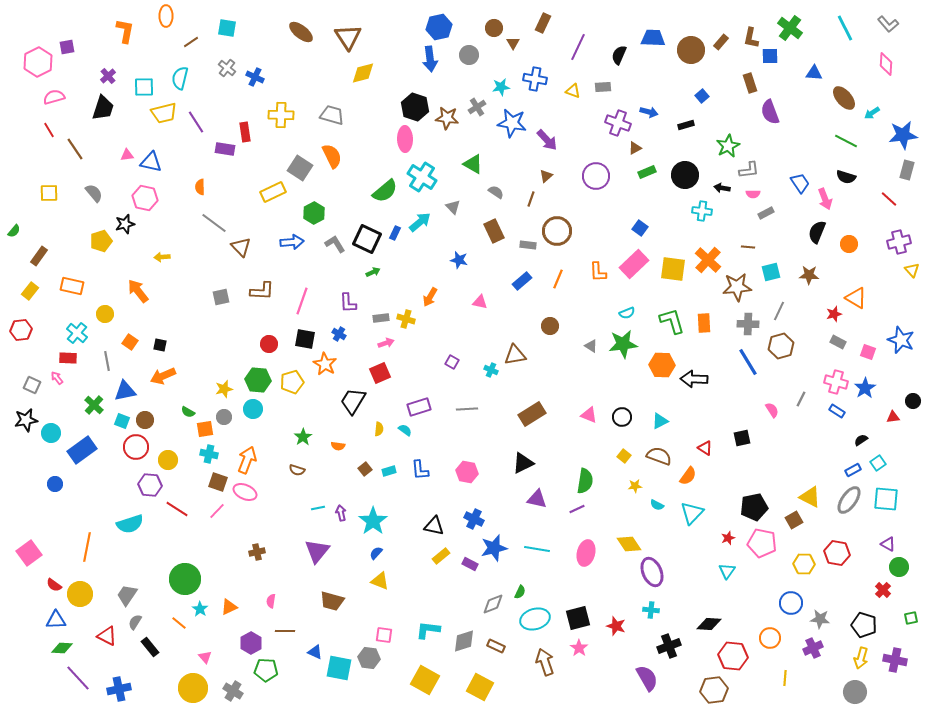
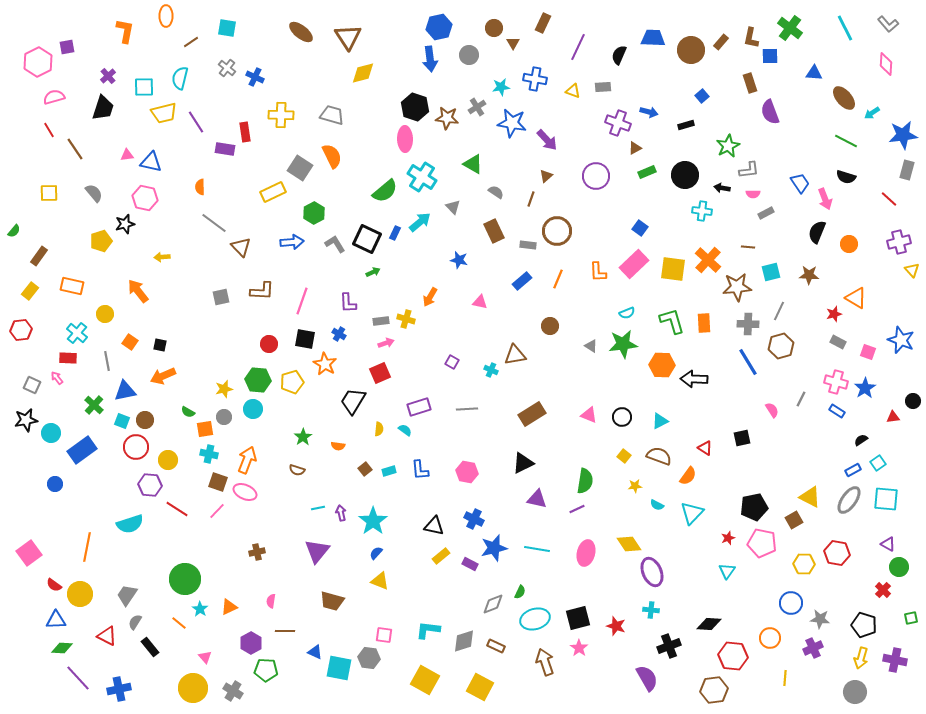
gray rectangle at (381, 318): moved 3 px down
